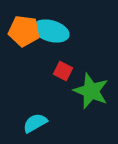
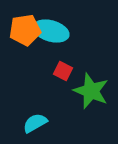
orange pentagon: moved 1 px right, 1 px up; rotated 16 degrees counterclockwise
